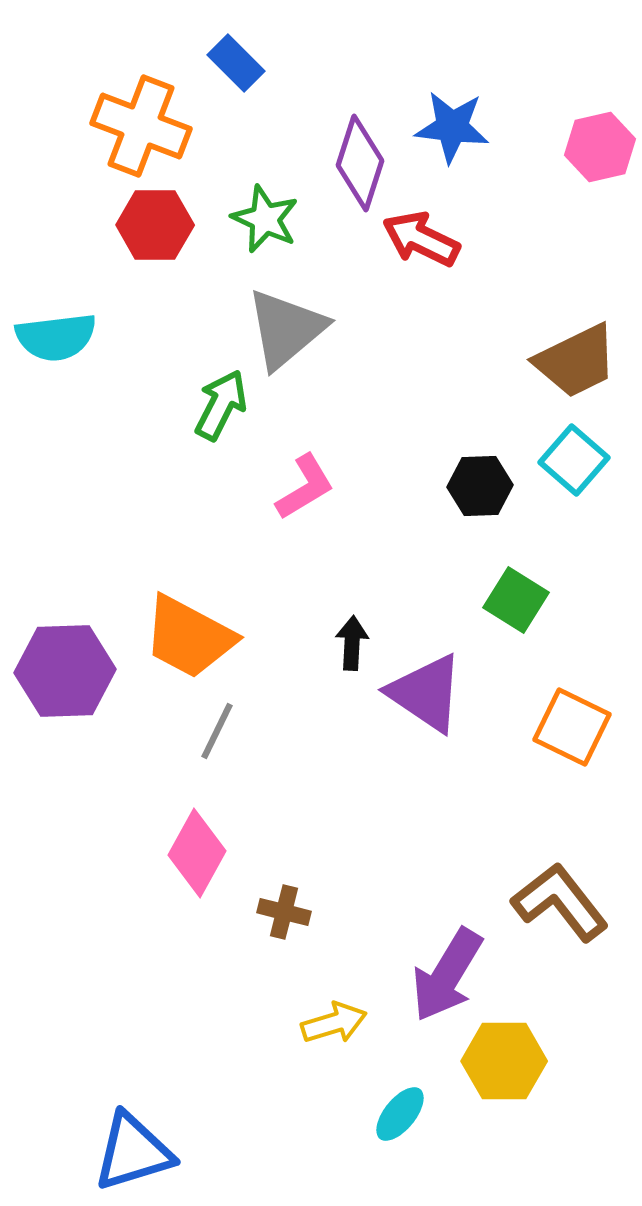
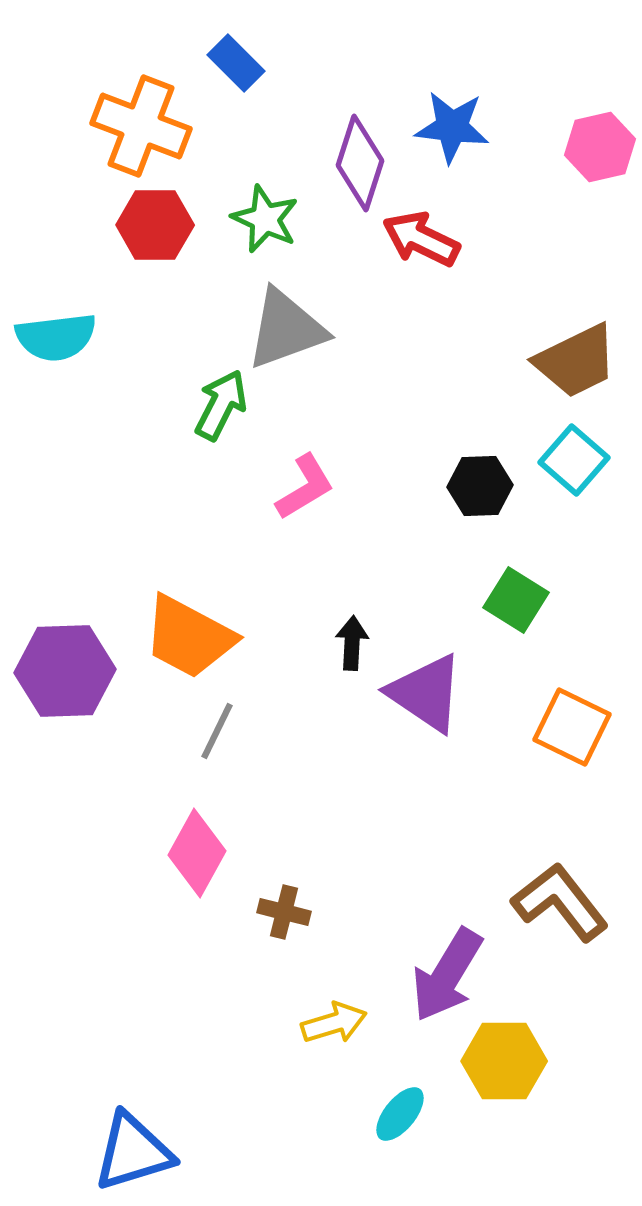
gray triangle: rotated 20 degrees clockwise
